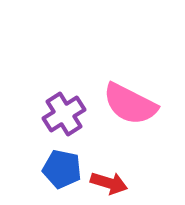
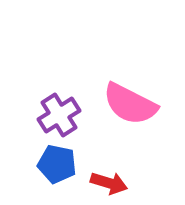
purple cross: moved 5 px left, 1 px down
blue pentagon: moved 5 px left, 5 px up
